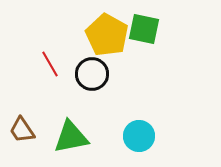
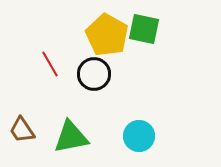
black circle: moved 2 px right
